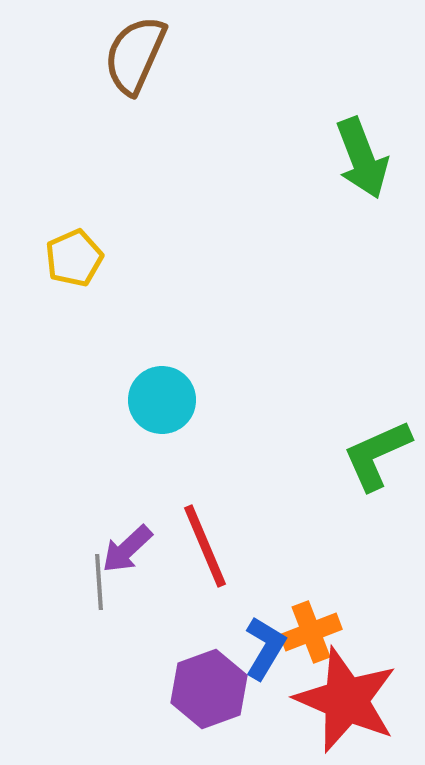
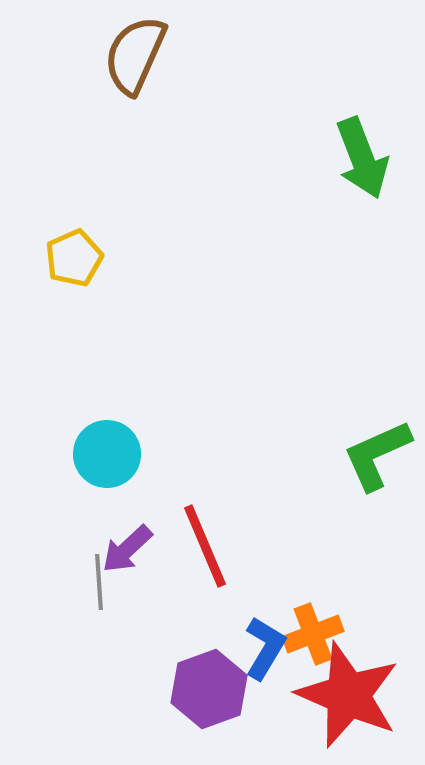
cyan circle: moved 55 px left, 54 px down
orange cross: moved 2 px right, 2 px down
red star: moved 2 px right, 5 px up
